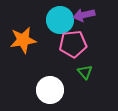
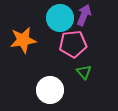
purple arrow: rotated 125 degrees clockwise
cyan circle: moved 2 px up
green triangle: moved 1 px left
